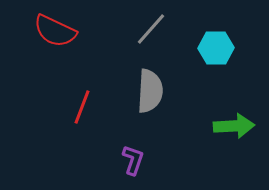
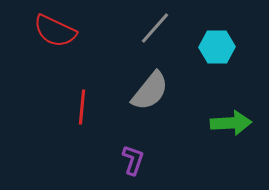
gray line: moved 4 px right, 1 px up
cyan hexagon: moved 1 px right, 1 px up
gray semicircle: rotated 36 degrees clockwise
red line: rotated 16 degrees counterclockwise
green arrow: moved 3 px left, 3 px up
